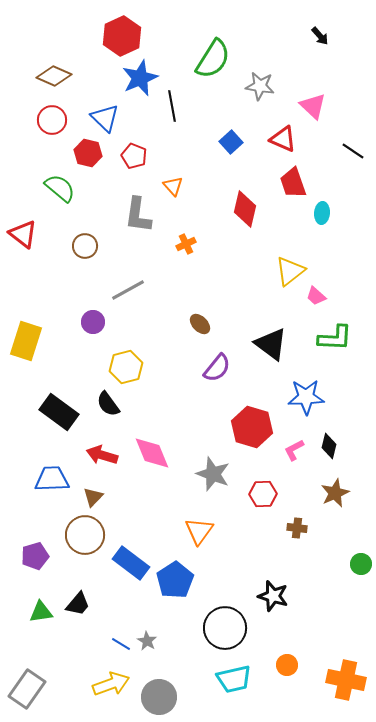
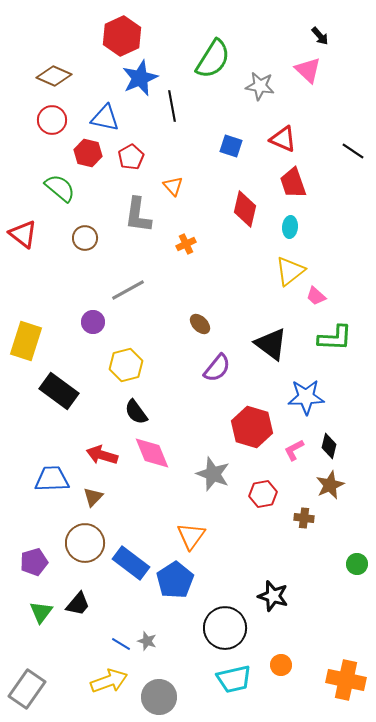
pink triangle at (313, 106): moved 5 px left, 36 px up
blue triangle at (105, 118): rotated 32 degrees counterclockwise
blue square at (231, 142): moved 4 px down; rotated 30 degrees counterclockwise
red pentagon at (134, 156): moved 3 px left, 1 px down; rotated 20 degrees clockwise
cyan ellipse at (322, 213): moved 32 px left, 14 px down
brown circle at (85, 246): moved 8 px up
yellow hexagon at (126, 367): moved 2 px up
black semicircle at (108, 404): moved 28 px right, 8 px down
black rectangle at (59, 412): moved 21 px up
brown star at (335, 493): moved 5 px left, 8 px up
red hexagon at (263, 494): rotated 8 degrees counterclockwise
brown cross at (297, 528): moved 7 px right, 10 px up
orange triangle at (199, 531): moved 8 px left, 5 px down
brown circle at (85, 535): moved 8 px down
purple pentagon at (35, 556): moved 1 px left, 6 px down
green circle at (361, 564): moved 4 px left
green triangle at (41, 612): rotated 45 degrees counterclockwise
gray star at (147, 641): rotated 12 degrees counterclockwise
orange circle at (287, 665): moved 6 px left
yellow arrow at (111, 684): moved 2 px left, 3 px up
